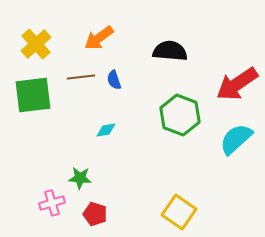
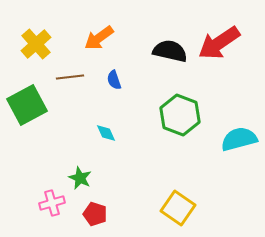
black semicircle: rotated 8 degrees clockwise
brown line: moved 11 px left
red arrow: moved 18 px left, 41 px up
green square: moved 6 px left, 10 px down; rotated 21 degrees counterclockwise
cyan diamond: moved 3 px down; rotated 75 degrees clockwise
cyan semicircle: moved 3 px right; rotated 27 degrees clockwise
green star: rotated 20 degrees clockwise
yellow square: moved 1 px left, 4 px up
